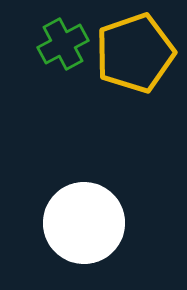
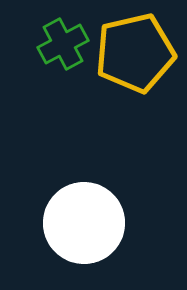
yellow pentagon: rotated 6 degrees clockwise
